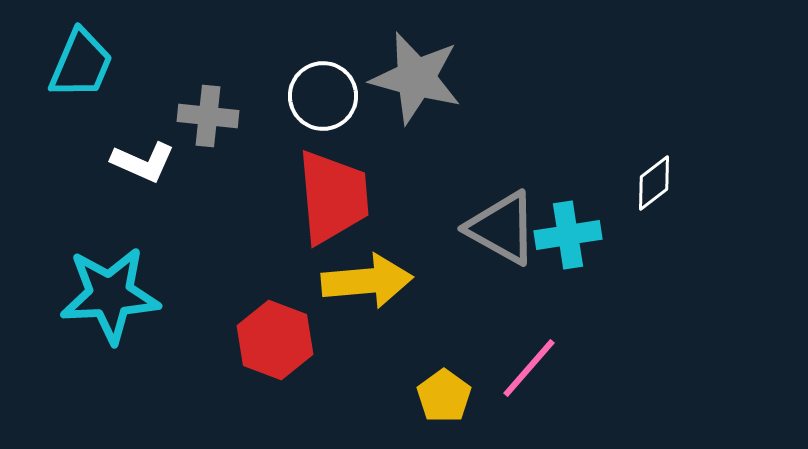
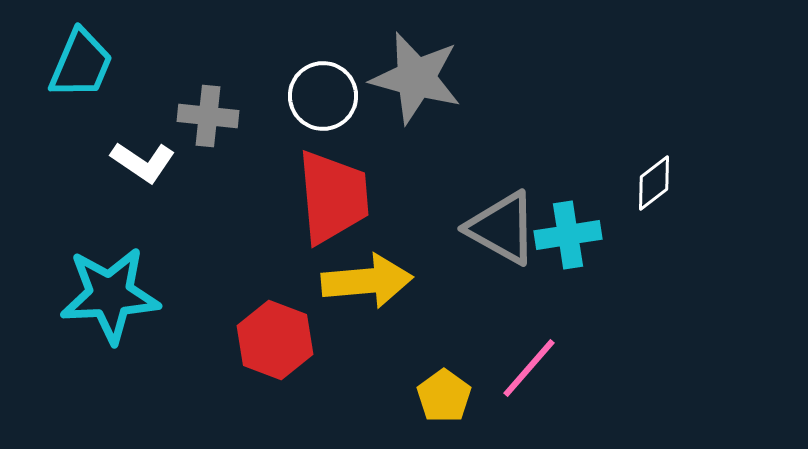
white L-shape: rotated 10 degrees clockwise
